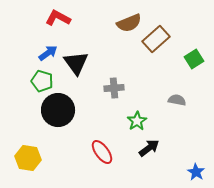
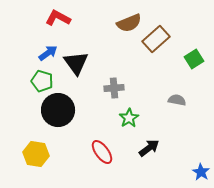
green star: moved 8 px left, 3 px up
yellow hexagon: moved 8 px right, 4 px up
blue star: moved 5 px right
